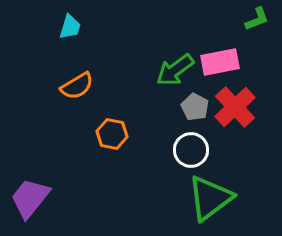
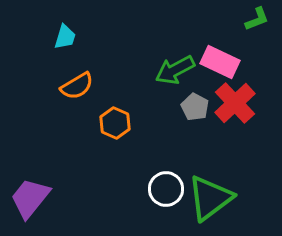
cyan trapezoid: moved 5 px left, 10 px down
pink rectangle: rotated 36 degrees clockwise
green arrow: rotated 9 degrees clockwise
red cross: moved 4 px up
orange hexagon: moved 3 px right, 11 px up; rotated 12 degrees clockwise
white circle: moved 25 px left, 39 px down
